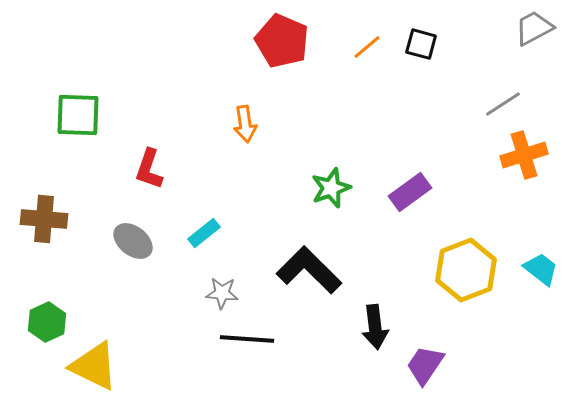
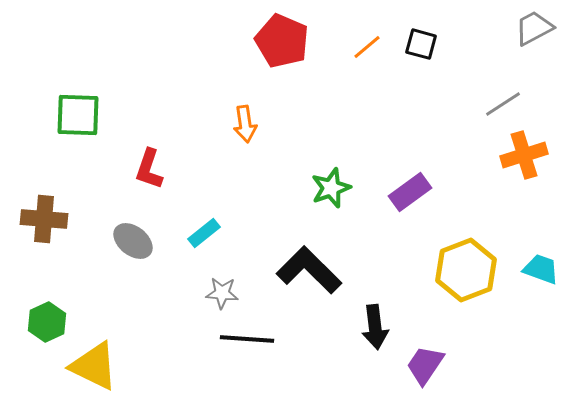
cyan trapezoid: rotated 18 degrees counterclockwise
